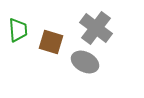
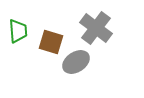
green trapezoid: moved 1 px down
gray ellipse: moved 9 px left; rotated 60 degrees counterclockwise
